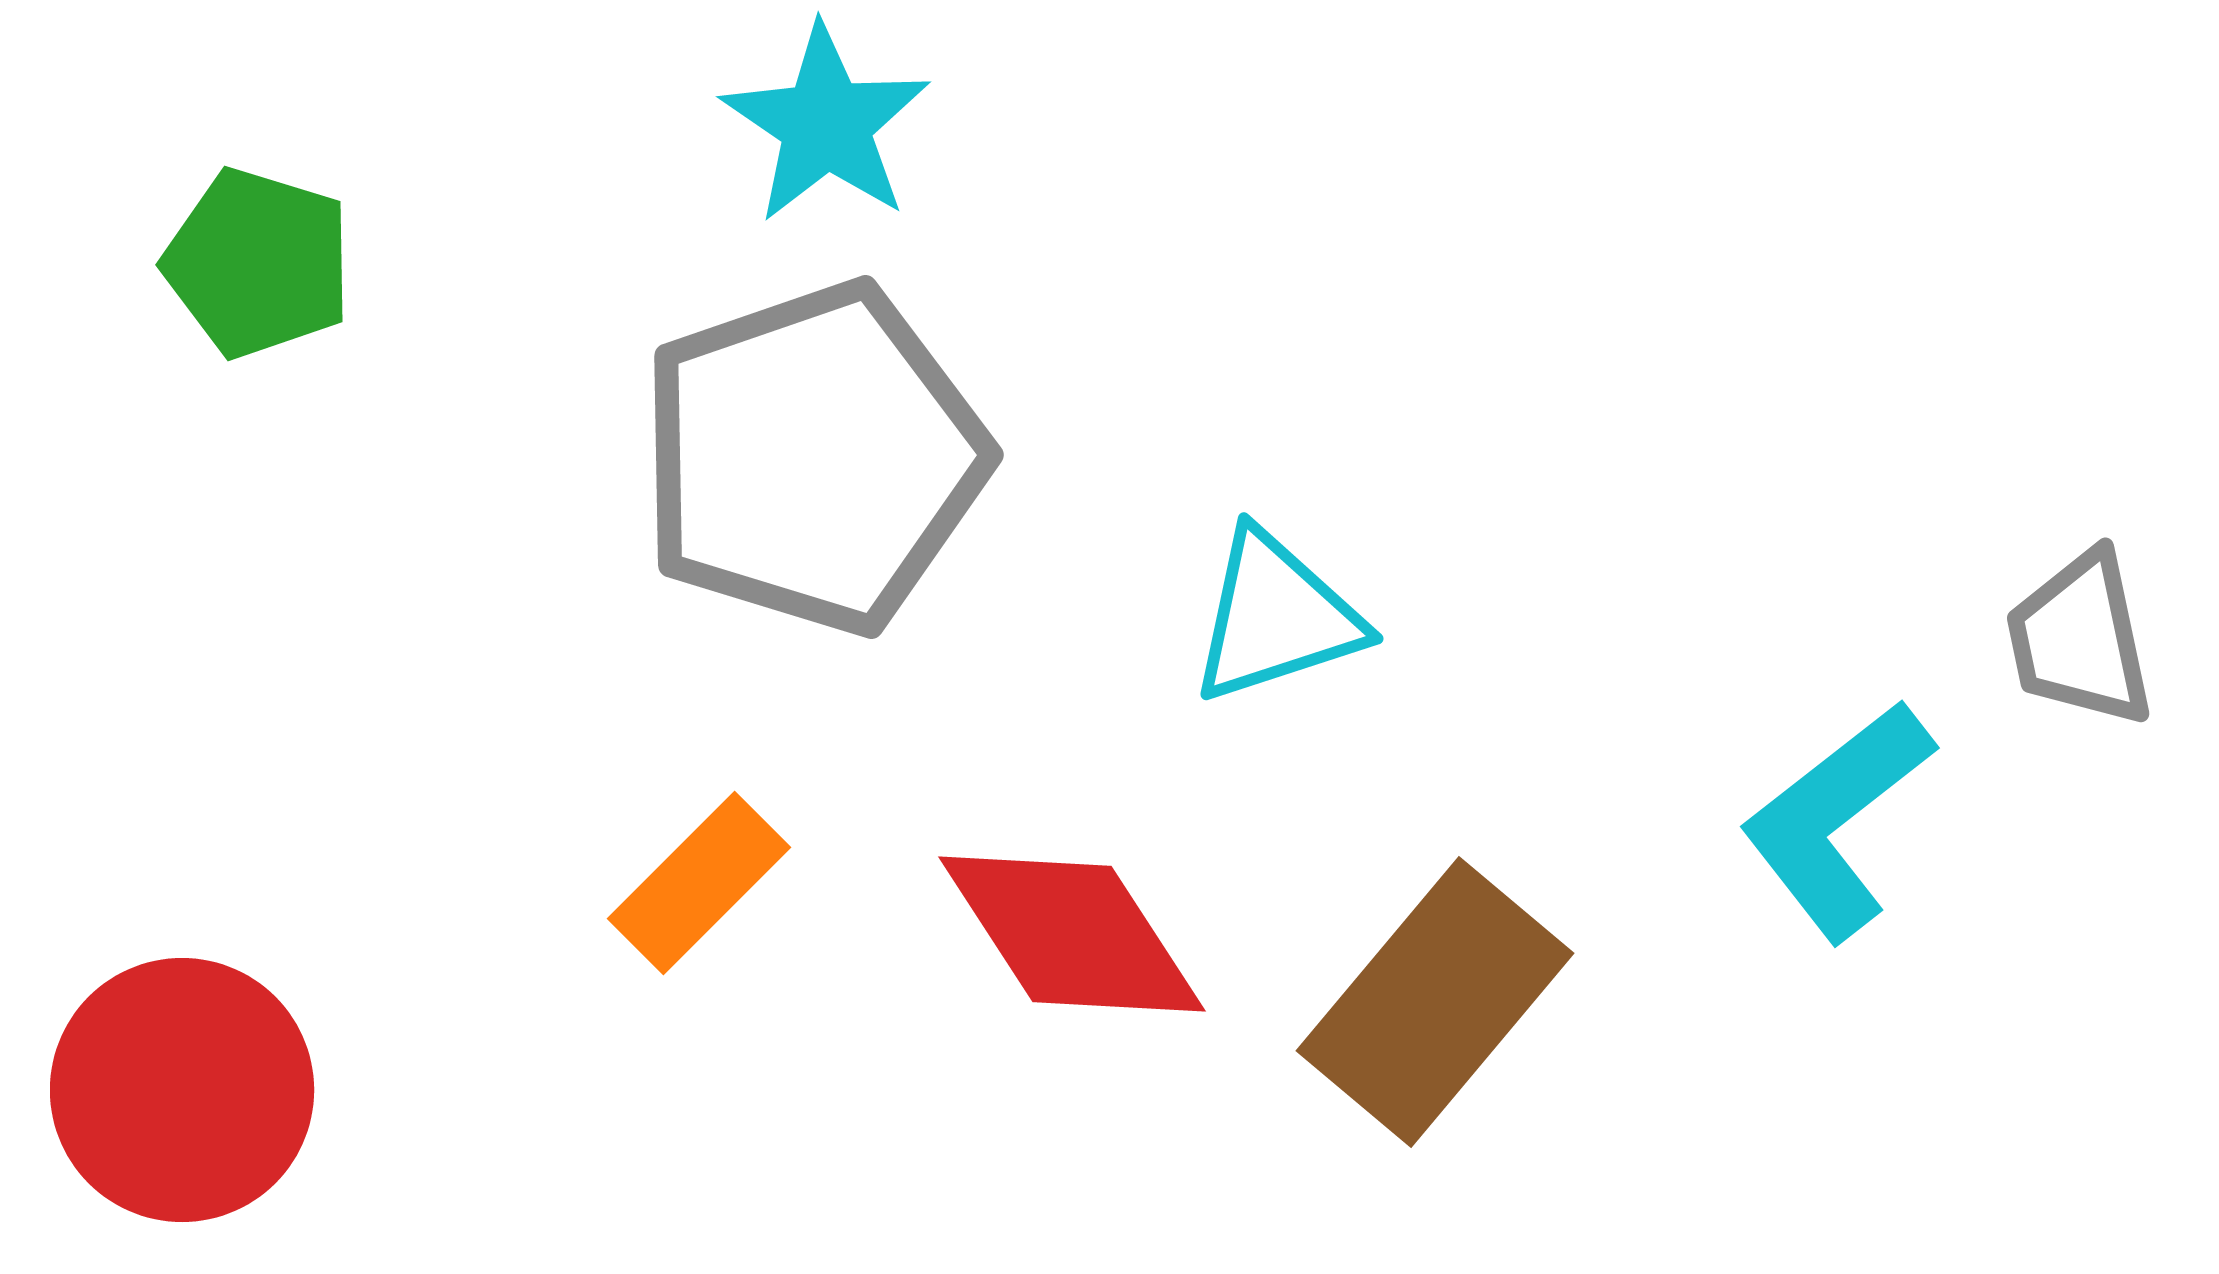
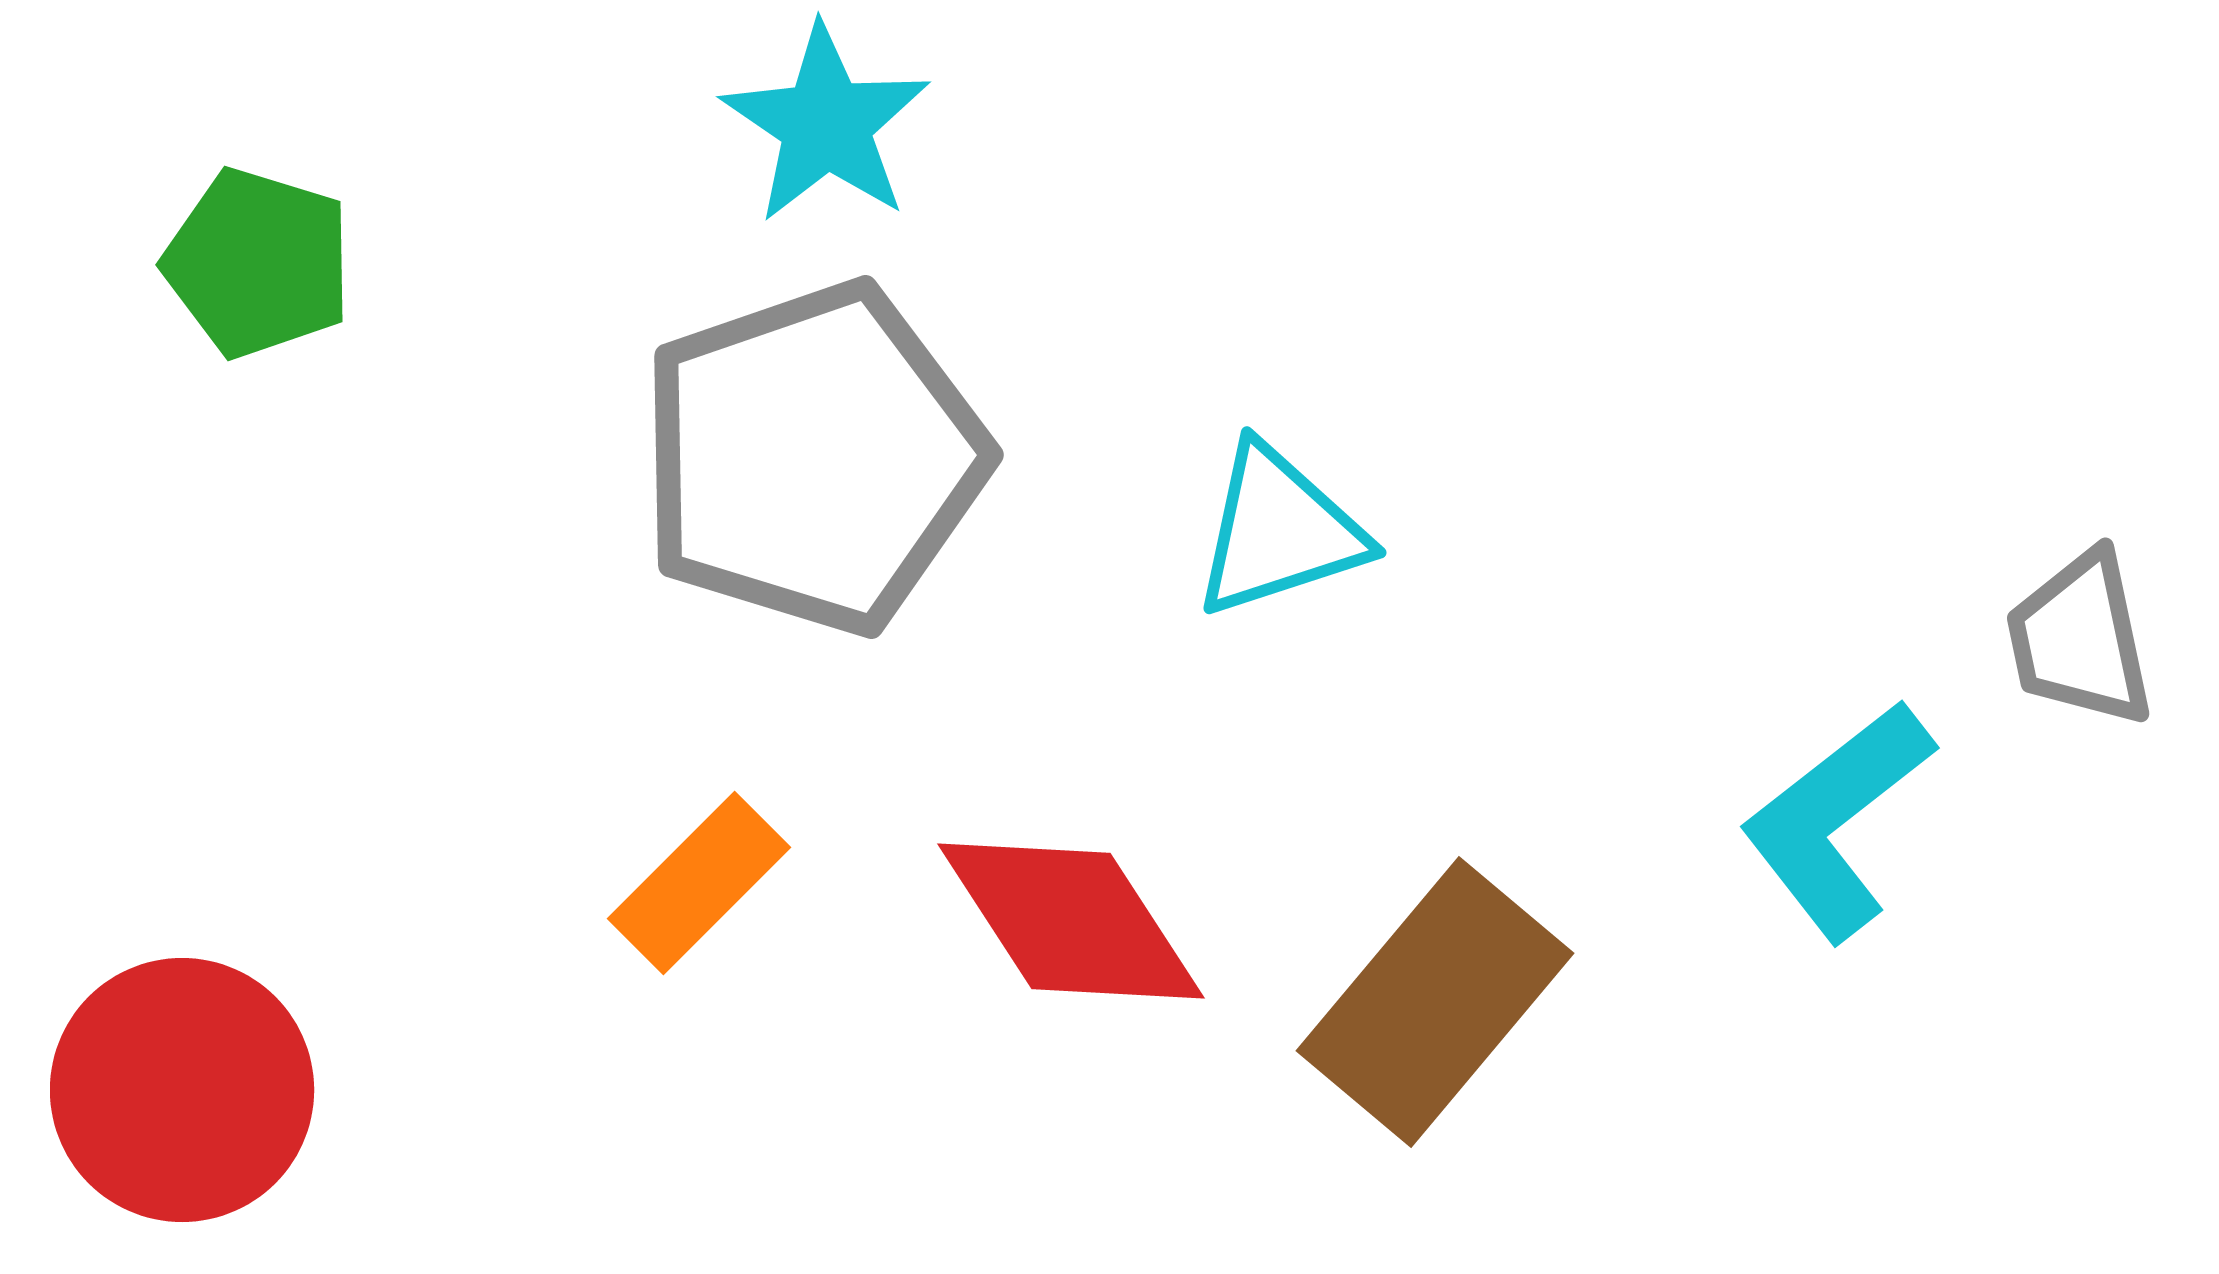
cyan triangle: moved 3 px right, 86 px up
red diamond: moved 1 px left, 13 px up
